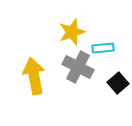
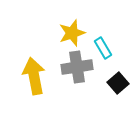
yellow star: moved 1 px down
cyan rectangle: rotated 65 degrees clockwise
gray cross: moved 1 px left; rotated 36 degrees counterclockwise
